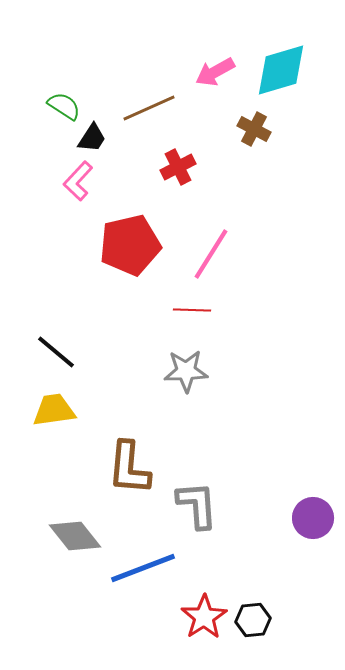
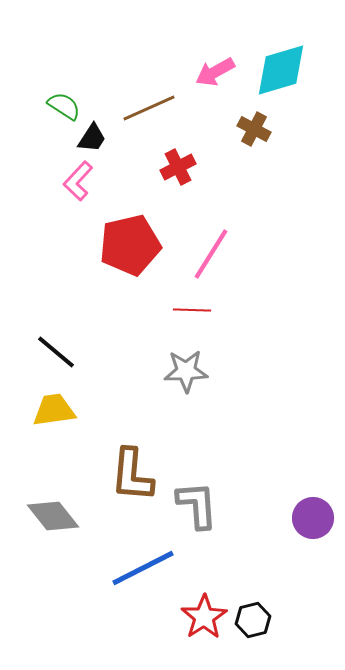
brown L-shape: moved 3 px right, 7 px down
gray diamond: moved 22 px left, 20 px up
blue line: rotated 6 degrees counterclockwise
black hexagon: rotated 8 degrees counterclockwise
